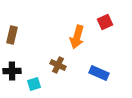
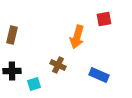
red square: moved 1 px left, 3 px up; rotated 14 degrees clockwise
blue rectangle: moved 2 px down
